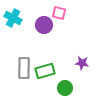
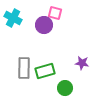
pink square: moved 4 px left
